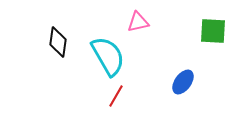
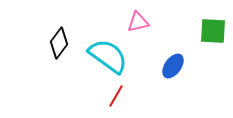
black diamond: moved 1 px right, 1 px down; rotated 28 degrees clockwise
cyan semicircle: rotated 24 degrees counterclockwise
blue ellipse: moved 10 px left, 16 px up
